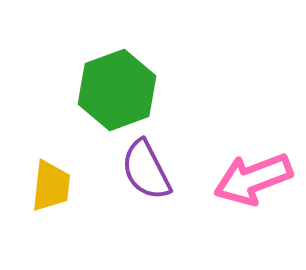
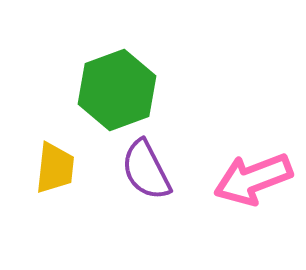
yellow trapezoid: moved 4 px right, 18 px up
